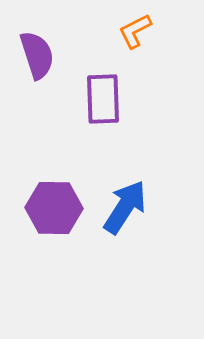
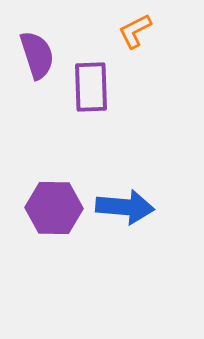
purple rectangle: moved 12 px left, 12 px up
blue arrow: rotated 62 degrees clockwise
